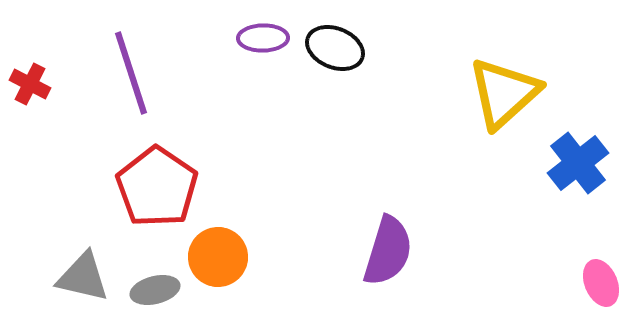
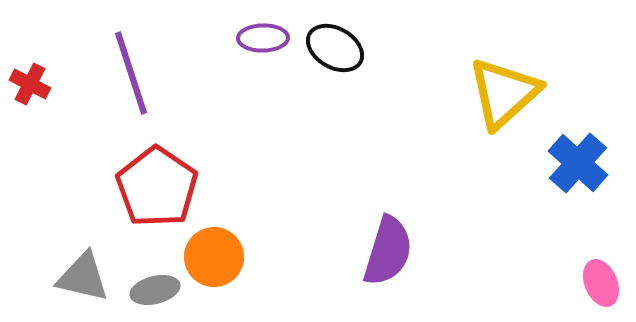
black ellipse: rotated 8 degrees clockwise
blue cross: rotated 10 degrees counterclockwise
orange circle: moved 4 px left
